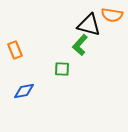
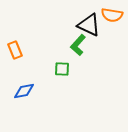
black triangle: rotated 10 degrees clockwise
green L-shape: moved 2 px left
